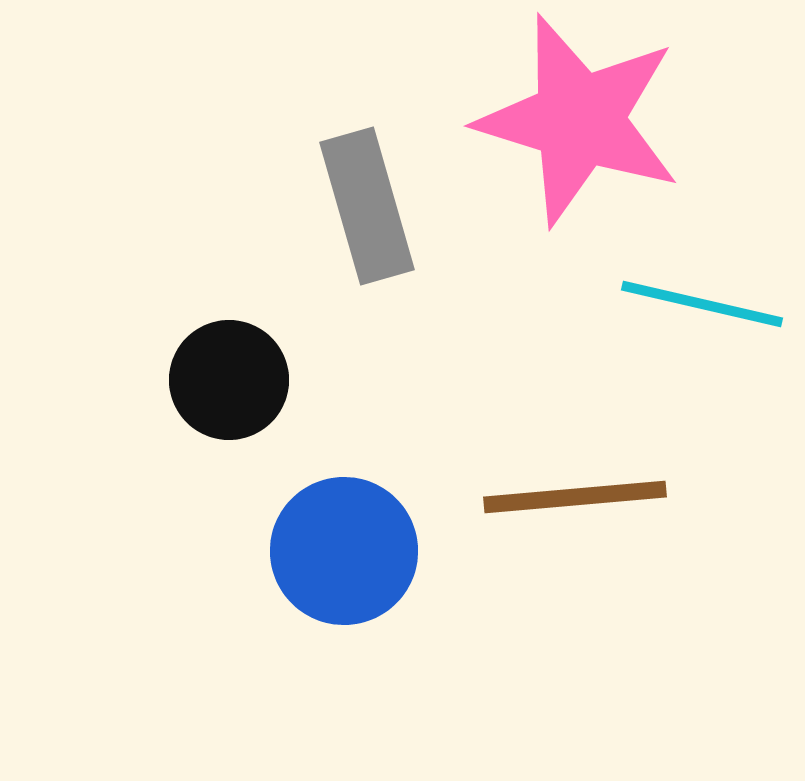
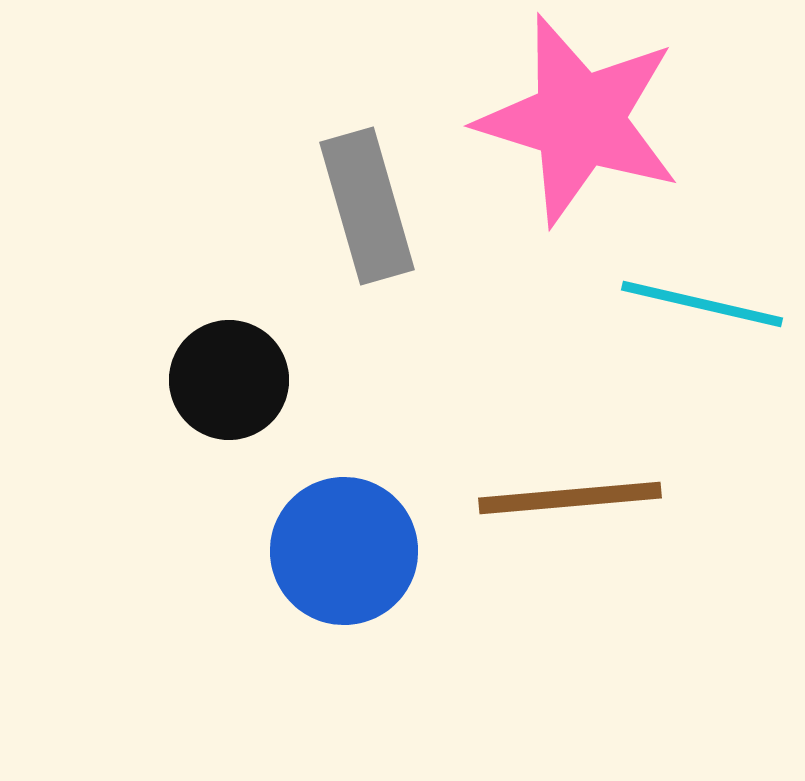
brown line: moved 5 px left, 1 px down
